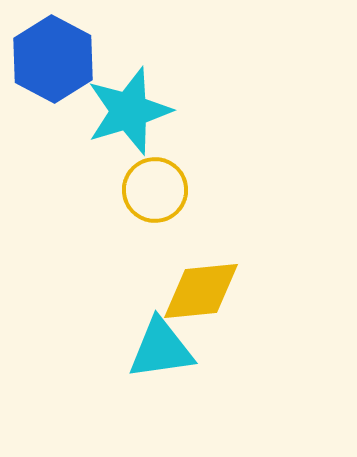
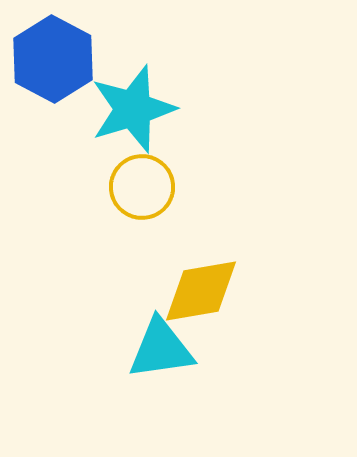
cyan star: moved 4 px right, 2 px up
yellow circle: moved 13 px left, 3 px up
yellow diamond: rotated 4 degrees counterclockwise
